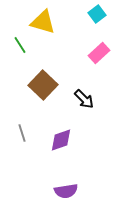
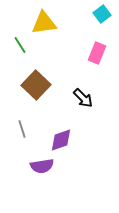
cyan square: moved 5 px right
yellow triangle: moved 1 px right, 1 px down; rotated 24 degrees counterclockwise
pink rectangle: moved 2 px left; rotated 25 degrees counterclockwise
brown square: moved 7 px left
black arrow: moved 1 px left, 1 px up
gray line: moved 4 px up
purple semicircle: moved 24 px left, 25 px up
